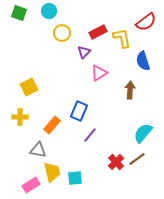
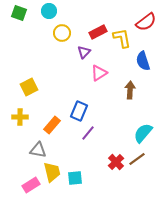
purple line: moved 2 px left, 2 px up
